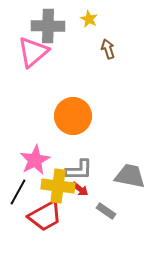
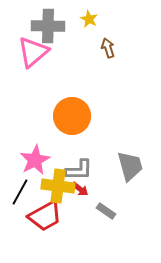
brown arrow: moved 1 px up
orange circle: moved 1 px left
gray trapezoid: moved 10 px up; rotated 64 degrees clockwise
black line: moved 2 px right
